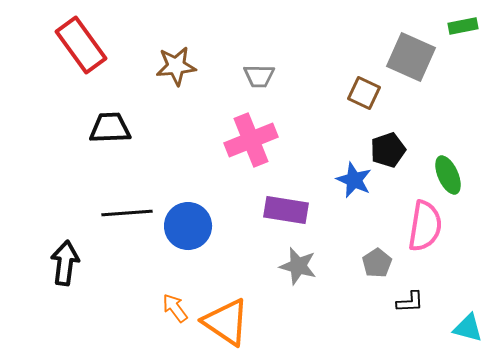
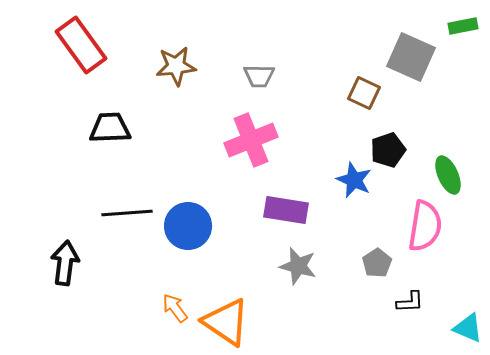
cyan triangle: rotated 8 degrees clockwise
